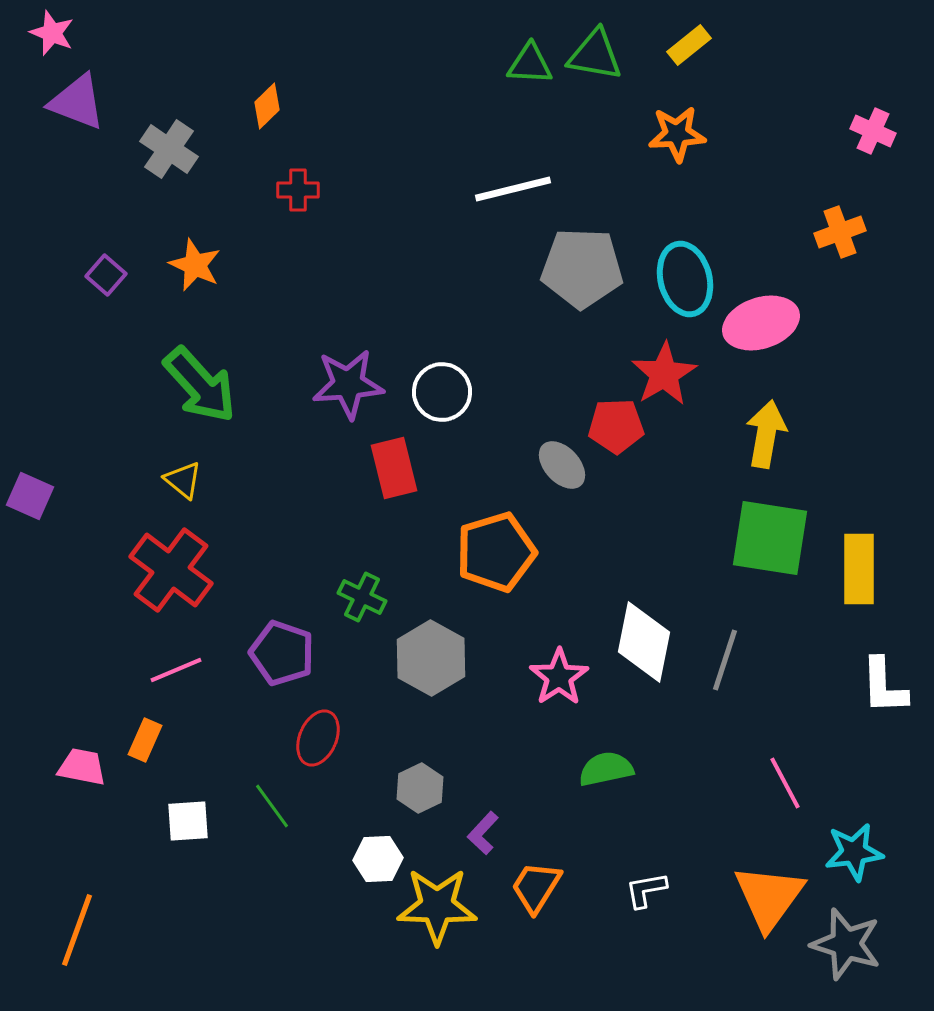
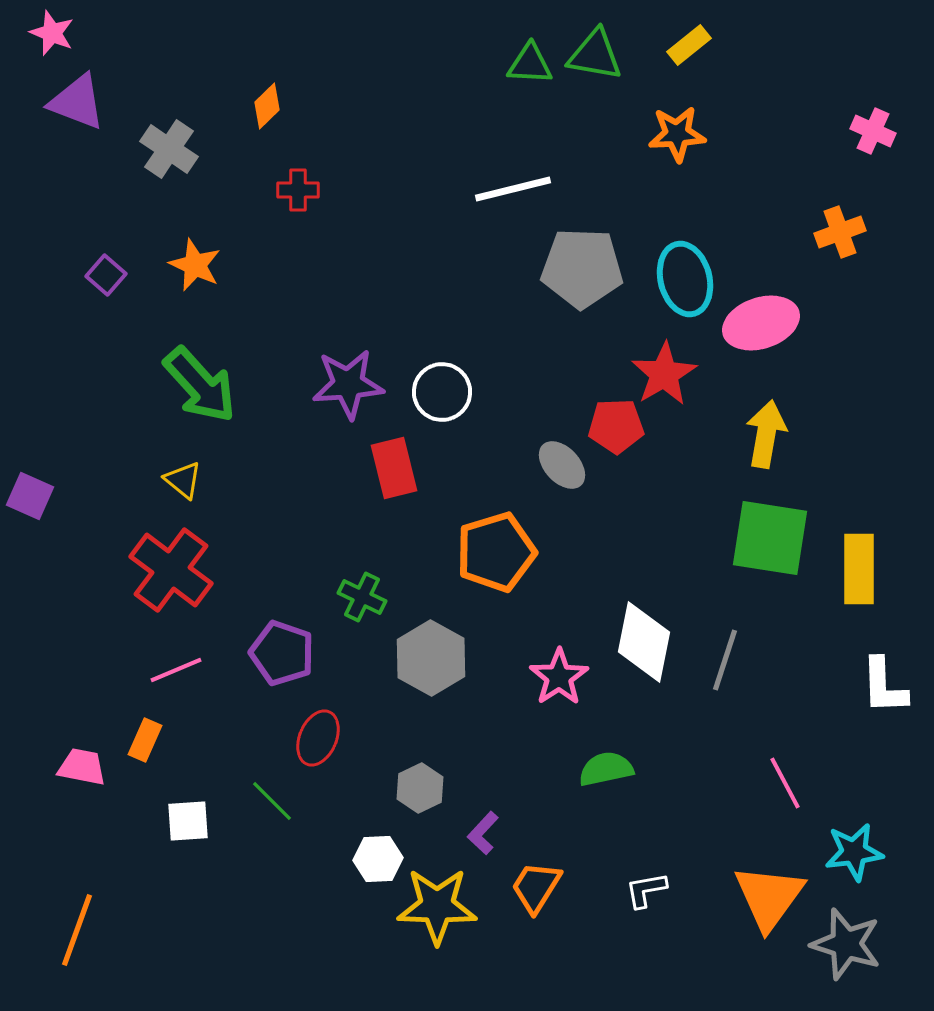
green line at (272, 806): moved 5 px up; rotated 9 degrees counterclockwise
